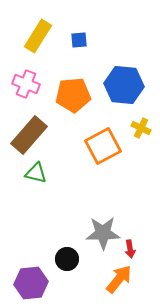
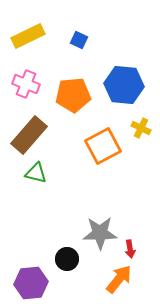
yellow rectangle: moved 10 px left; rotated 32 degrees clockwise
blue square: rotated 30 degrees clockwise
gray star: moved 3 px left
